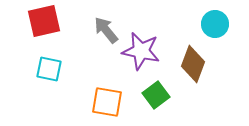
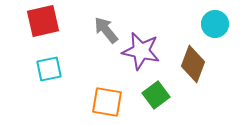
red square: moved 1 px left
cyan square: rotated 24 degrees counterclockwise
